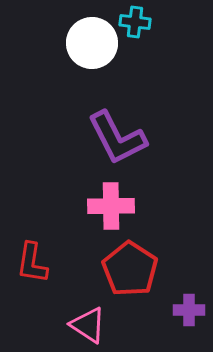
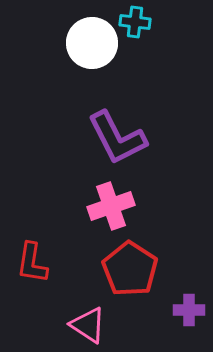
pink cross: rotated 18 degrees counterclockwise
